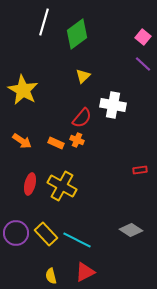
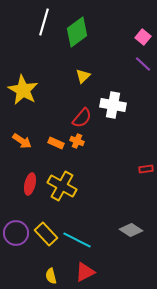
green diamond: moved 2 px up
orange cross: moved 1 px down
red rectangle: moved 6 px right, 1 px up
